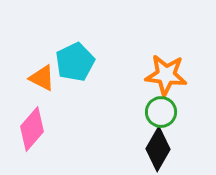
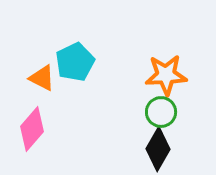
orange star: rotated 9 degrees counterclockwise
